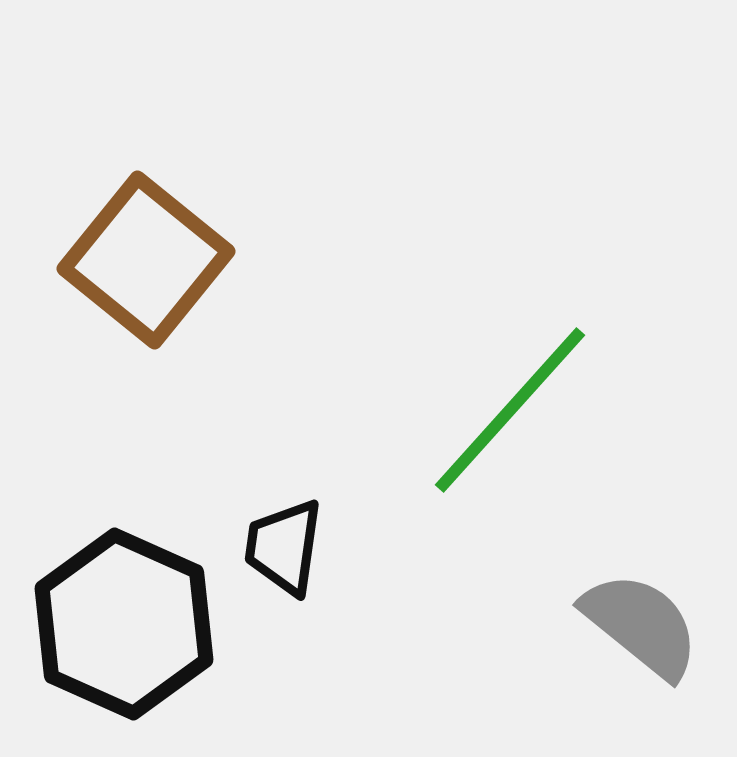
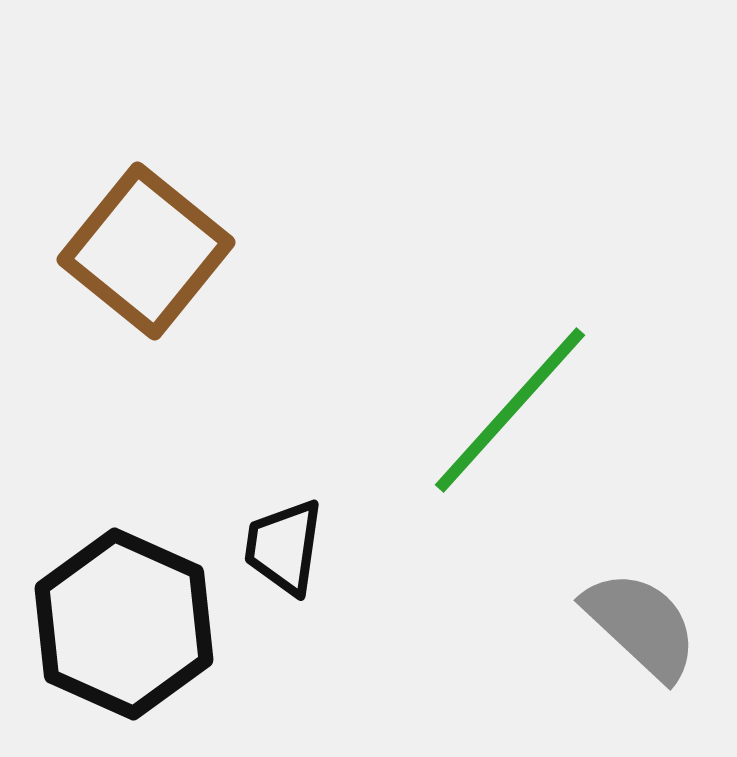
brown square: moved 9 px up
gray semicircle: rotated 4 degrees clockwise
